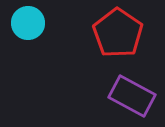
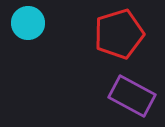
red pentagon: moved 1 px right, 1 px down; rotated 21 degrees clockwise
